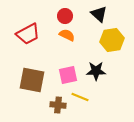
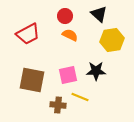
orange semicircle: moved 3 px right
